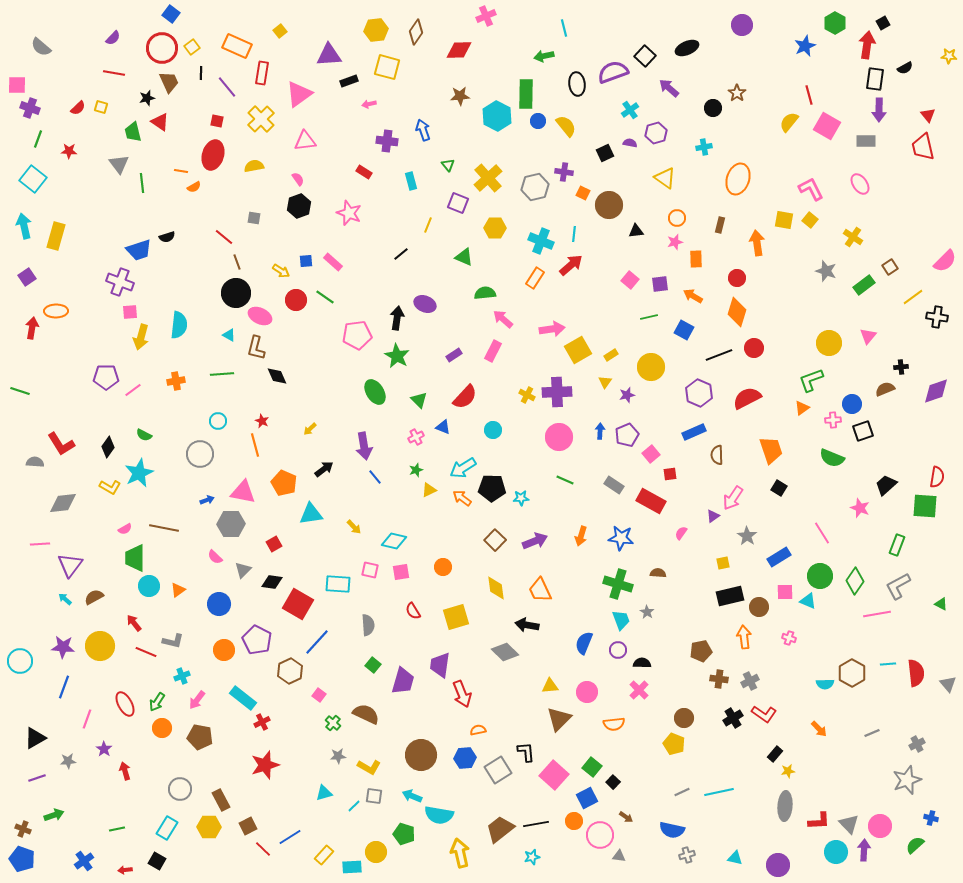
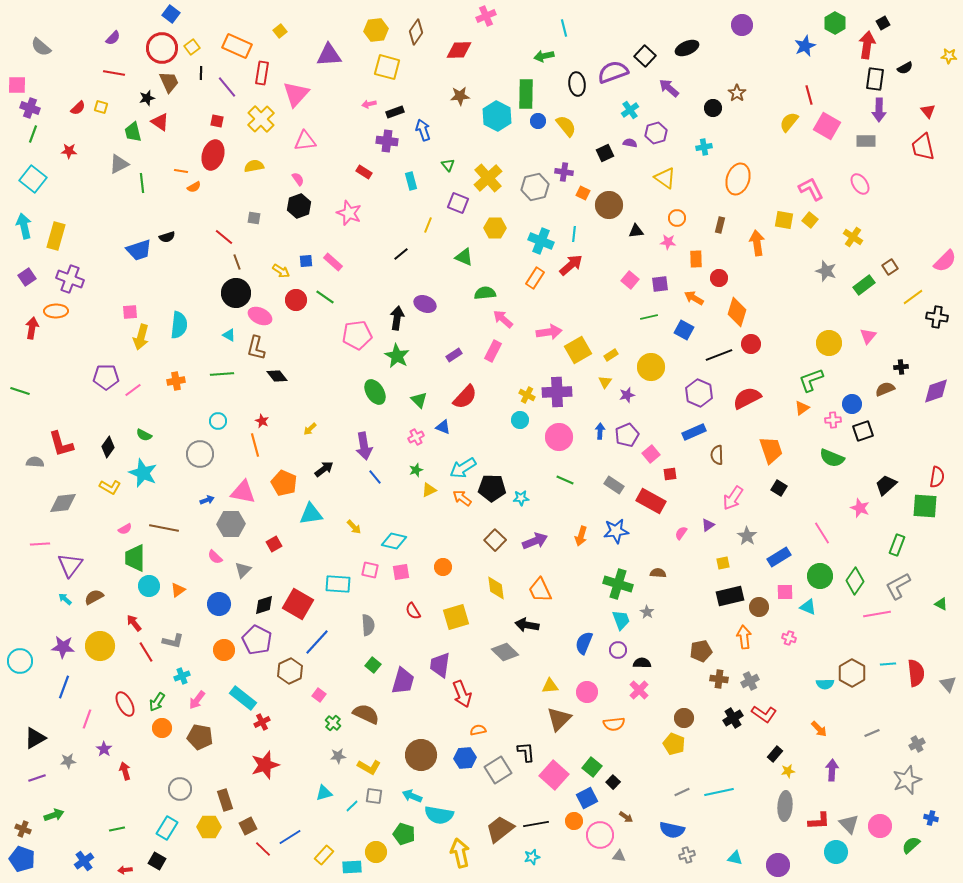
black rectangle at (349, 81): moved 46 px right, 31 px down
pink triangle at (299, 94): moved 3 px left; rotated 12 degrees counterclockwise
red triangle at (928, 115): moved 4 px up
green line at (38, 139): moved 5 px left, 5 px up
gray triangle at (119, 164): rotated 40 degrees clockwise
pink star at (675, 242): moved 7 px left; rotated 21 degrees clockwise
red circle at (737, 278): moved 18 px left
purple cross at (120, 282): moved 50 px left, 3 px up
orange arrow at (693, 296): moved 1 px right, 2 px down
pink arrow at (552, 329): moved 3 px left, 3 px down
red circle at (754, 348): moved 3 px left, 4 px up
black diamond at (277, 376): rotated 15 degrees counterclockwise
cyan circle at (493, 430): moved 27 px right, 10 px up
red L-shape at (61, 444): rotated 16 degrees clockwise
cyan star at (139, 473): moved 4 px right; rotated 24 degrees counterclockwise
purple triangle at (713, 516): moved 5 px left, 9 px down
blue star at (621, 538): moved 5 px left, 7 px up; rotated 15 degrees counterclockwise
black diamond at (272, 582): moved 8 px left, 23 px down; rotated 25 degrees counterclockwise
cyan triangle at (808, 601): moved 6 px down
red line at (146, 652): rotated 35 degrees clockwise
brown rectangle at (221, 800): moved 4 px right; rotated 10 degrees clockwise
cyan line at (354, 806): moved 2 px left
green semicircle at (915, 845): moved 4 px left
purple arrow at (864, 850): moved 32 px left, 80 px up
